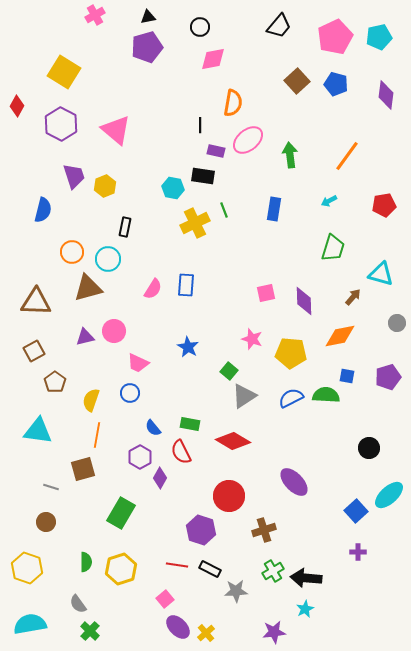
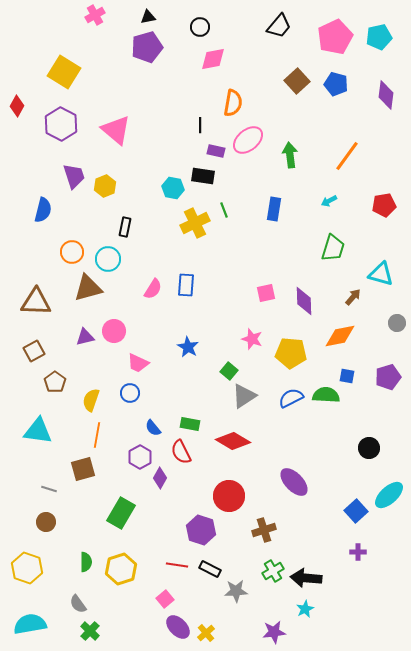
gray line at (51, 487): moved 2 px left, 2 px down
